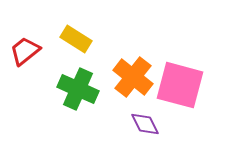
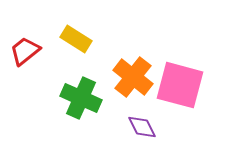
green cross: moved 3 px right, 9 px down
purple diamond: moved 3 px left, 3 px down
